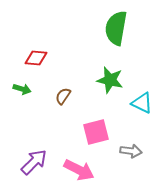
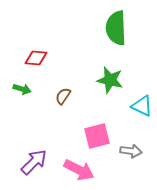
green semicircle: rotated 12 degrees counterclockwise
cyan triangle: moved 3 px down
pink square: moved 1 px right, 4 px down
